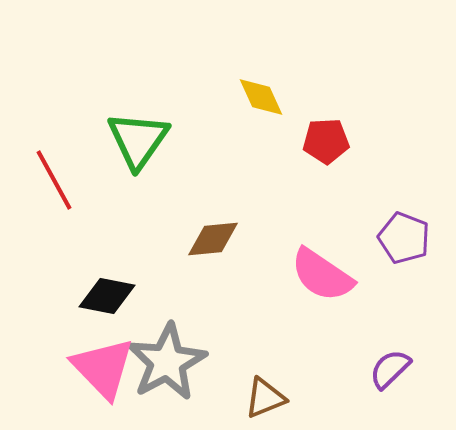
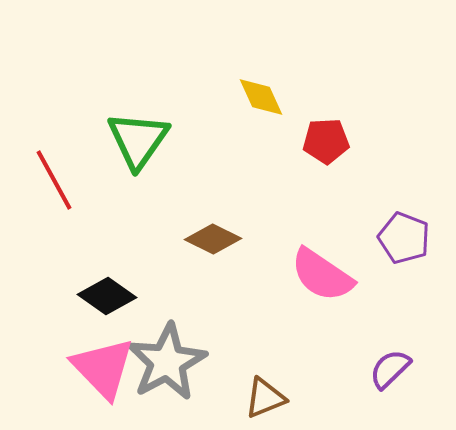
brown diamond: rotated 32 degrees clockwise
black diamond: rotated 24 degrees clockwise
